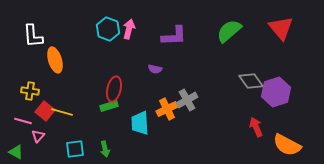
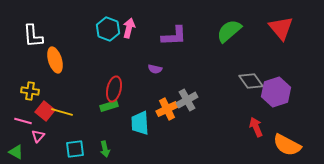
pink arrow: moved 1 px up
